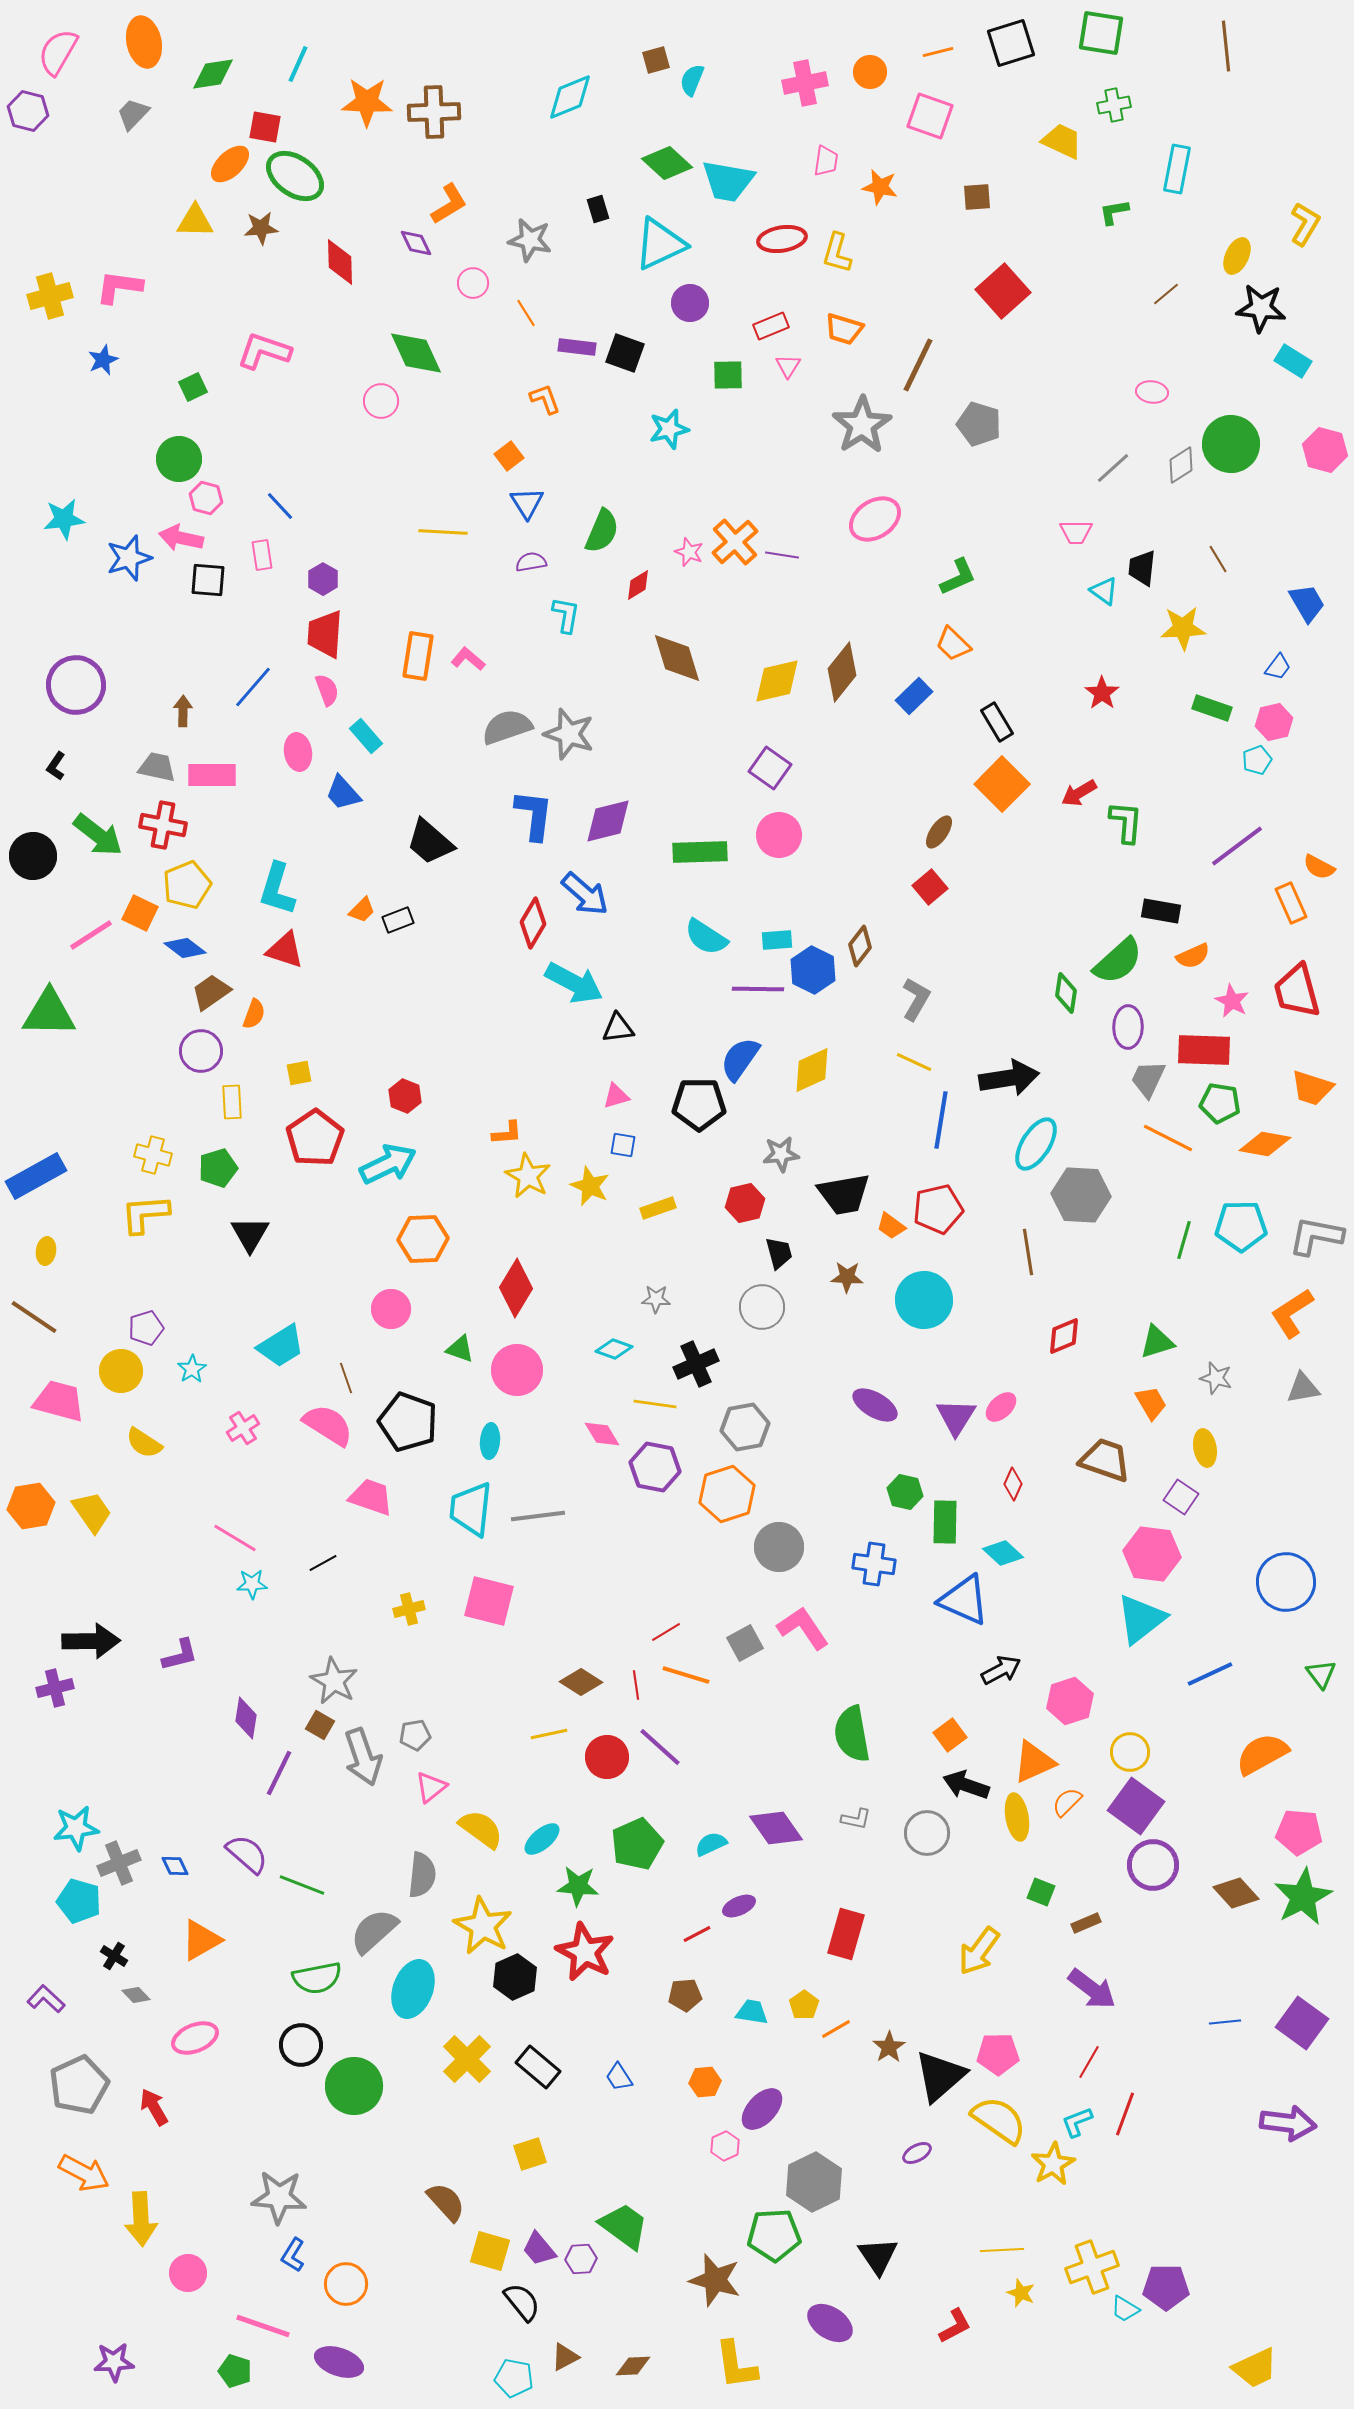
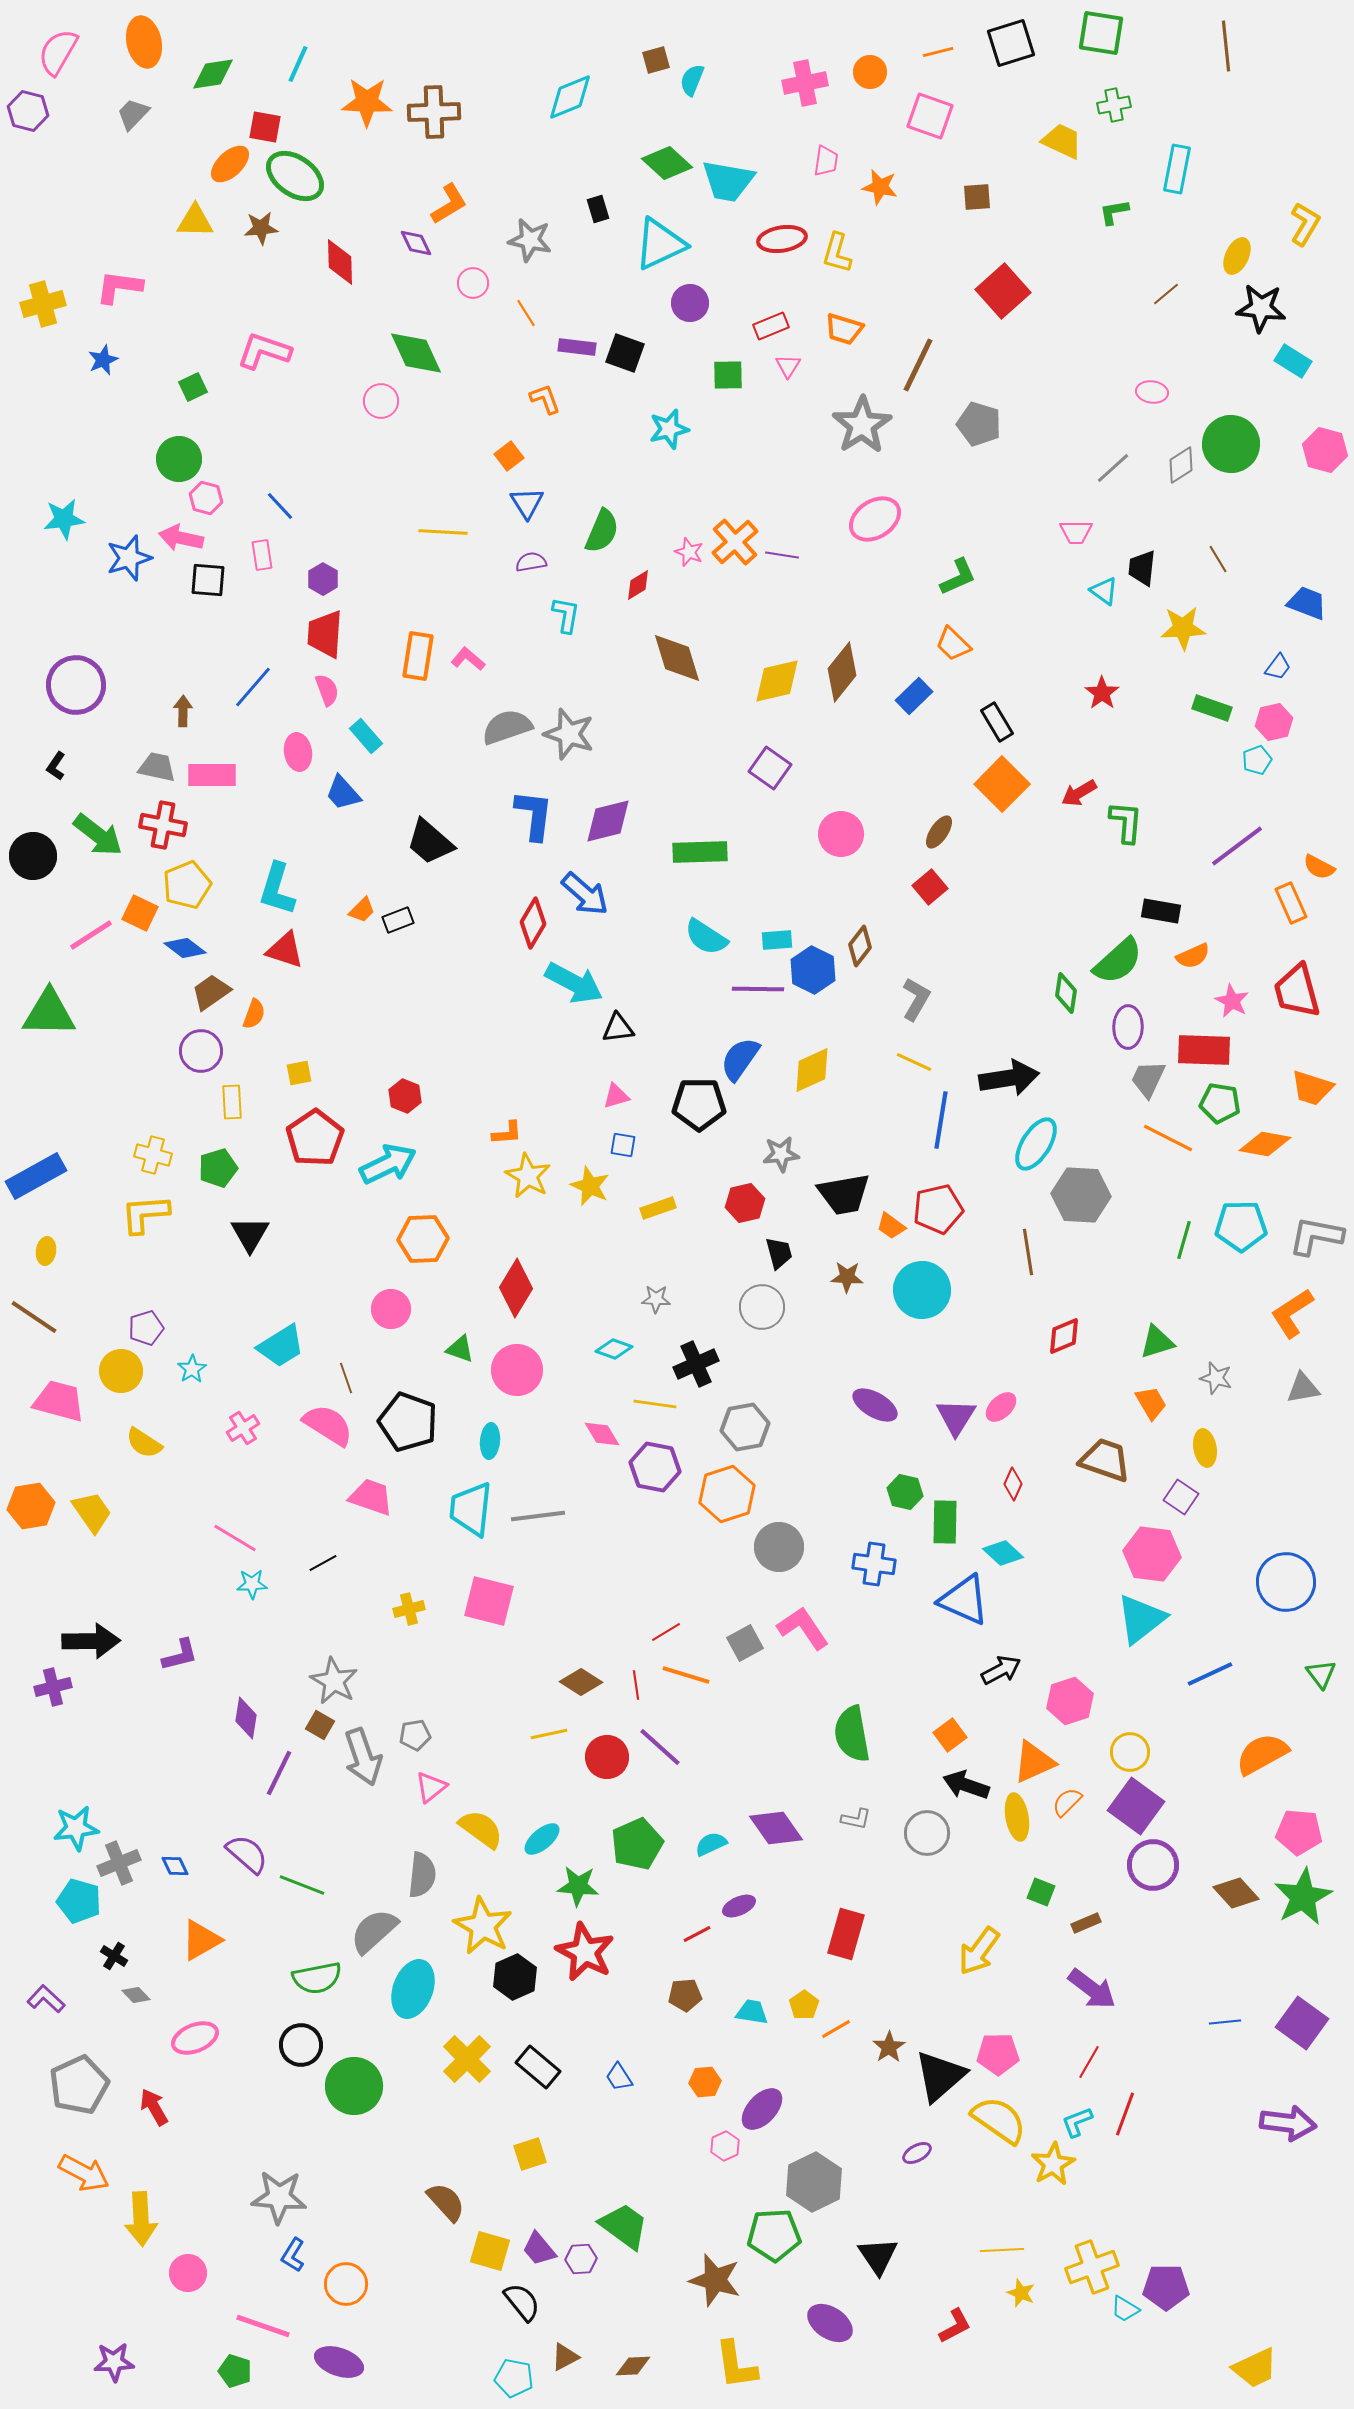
yellow cross at (50, 296): moved 7 px left, 8 px down
blue trapezoid at (1307, 603): rotated 39 degrees counterclockwise
pink circle at (779, 835): moved 62 px right, 1 px up
cyan circle at (924, 1300): moved 2 px left, 10 px up
purple cross at (55, 1688): moved 2 px left, 1 px up
